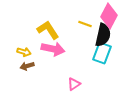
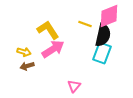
pink diamond: rotated 40 degrees clockwise
pink arrow: rotated 45 degrees counterclockwise
pink triangle: moved 2 px down; rotated 16 degrees counterclockwise
